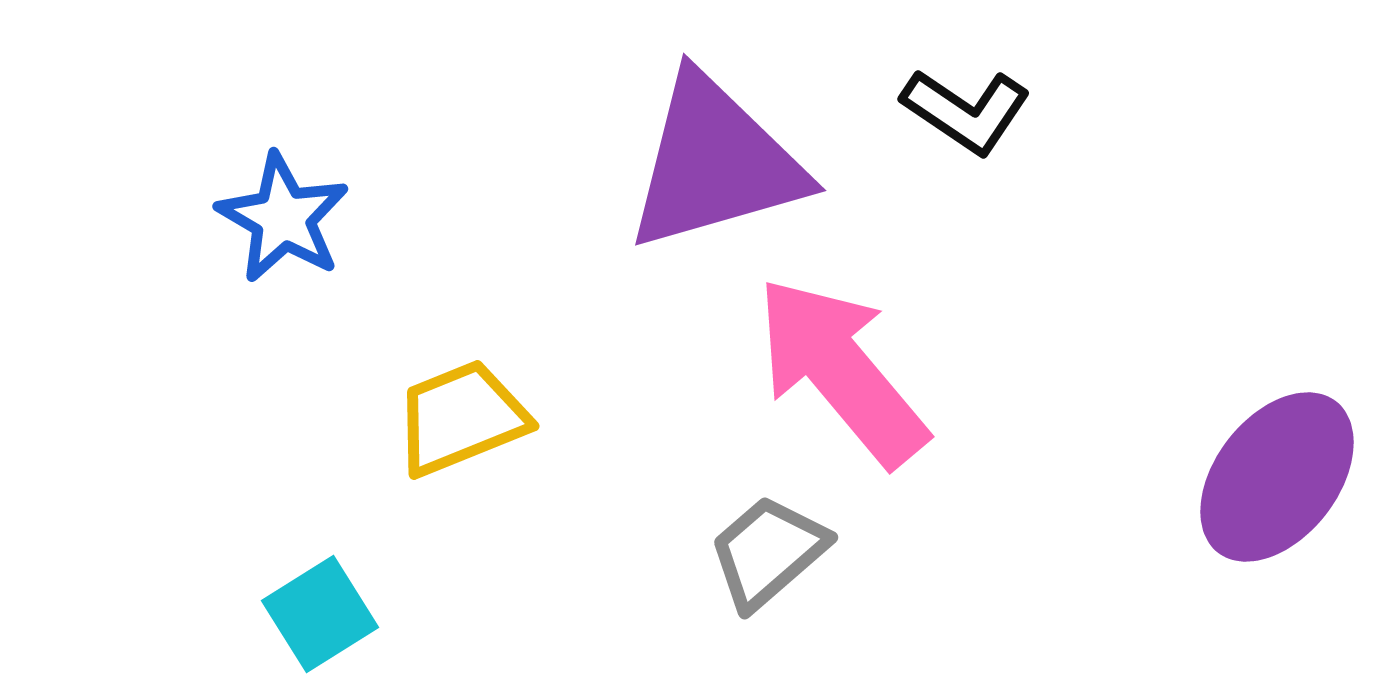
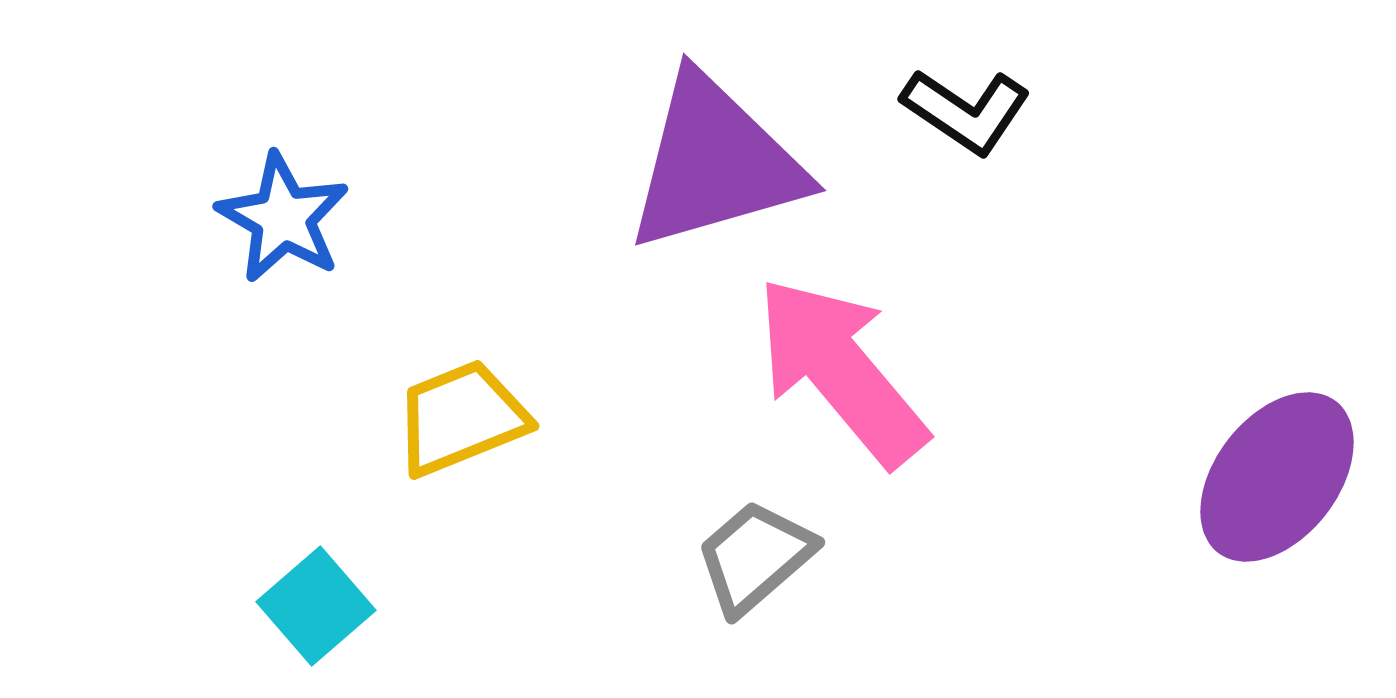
gray trapezoid: moved 13 px left, 5 px down
cyan square: moved 4 px left, 8 px up; rotated 9 degrees counterclockwise
